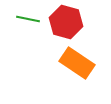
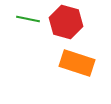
orange rectangle: rotated 16 degrees counterclockwise
